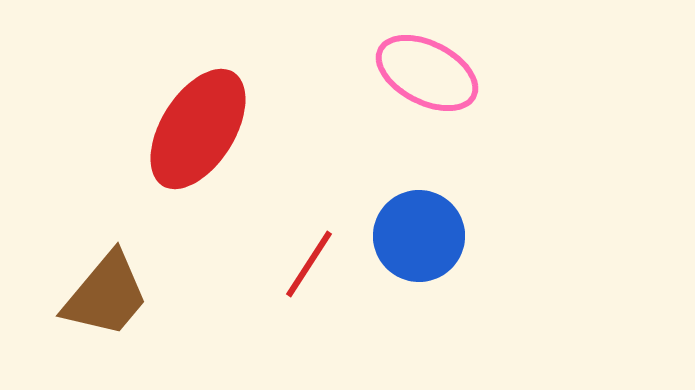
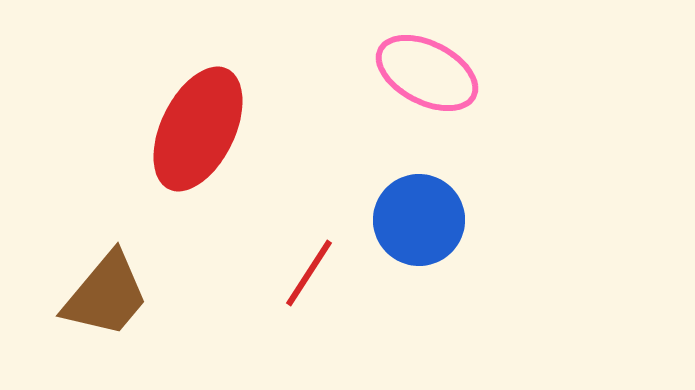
red ellipse: rotated 6 degrees counterclockwise
blue circle: moved 16 px up
red line: moved 9 px down
